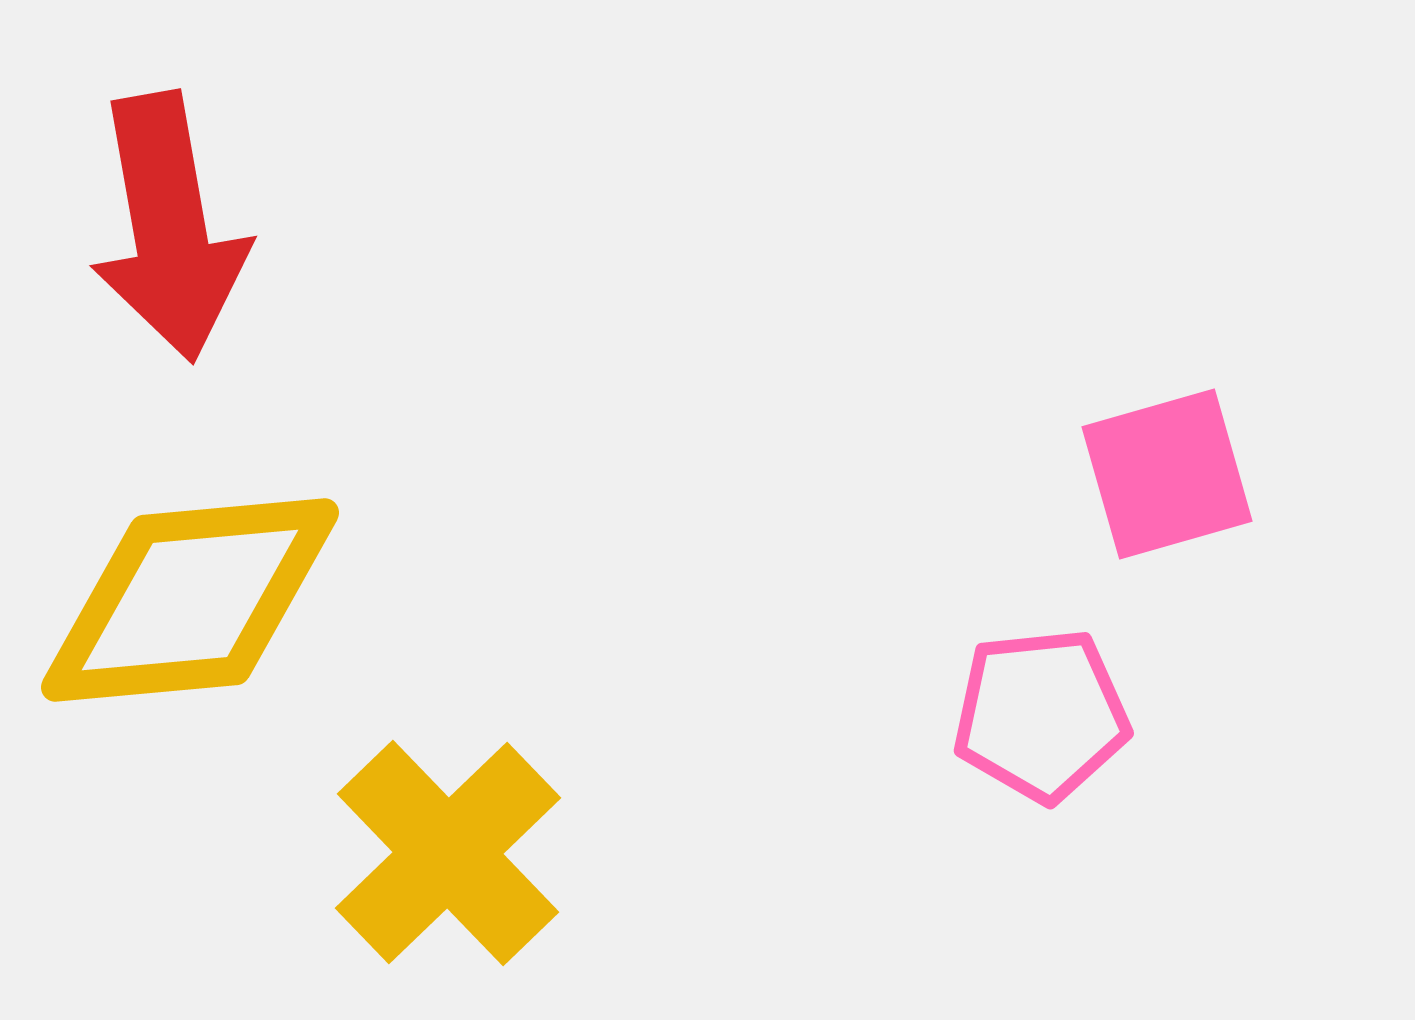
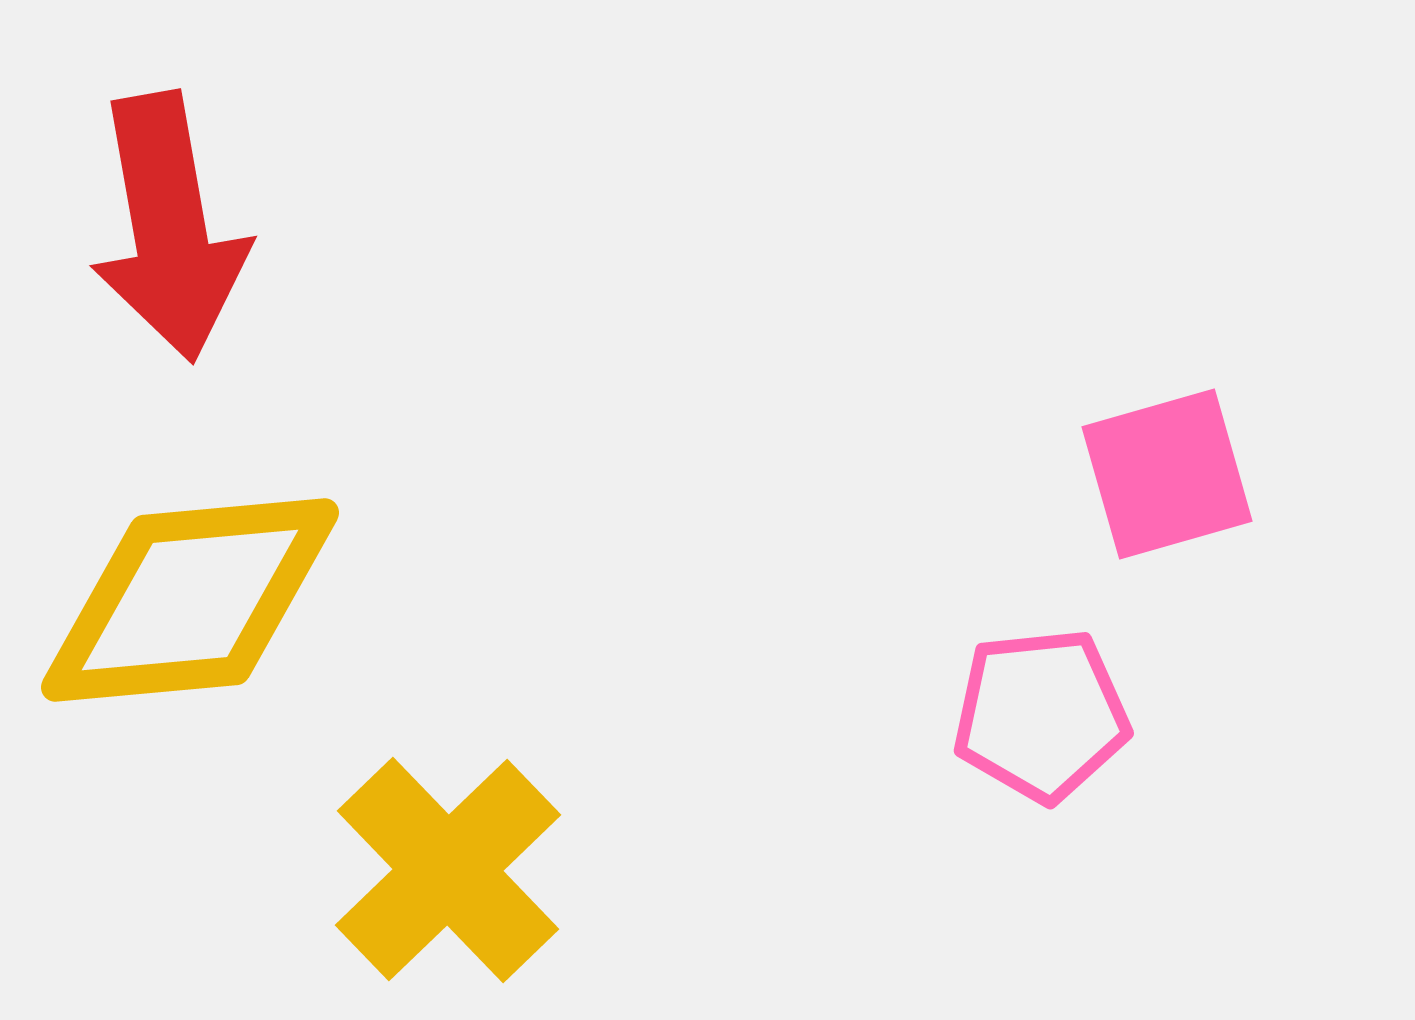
yellow cross: moved 17 px down
